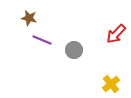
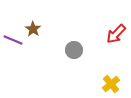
brown star: moved 4 px right, 11 px down; rotated 21 degrees clockwise
purple line: moved 29 px left
